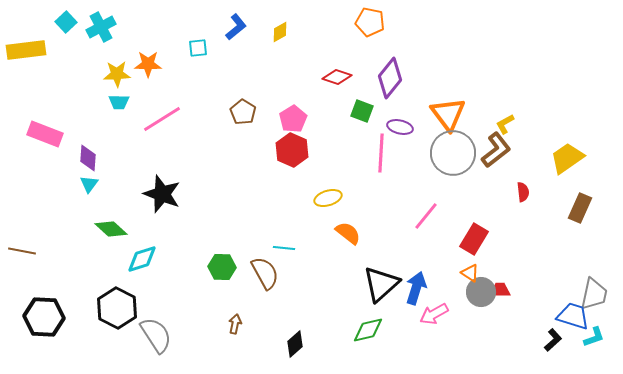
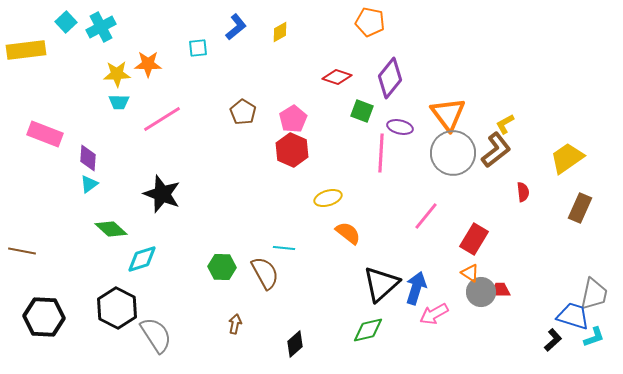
cyan triangle at (89, 184): rotated 18 degrees clockwise
